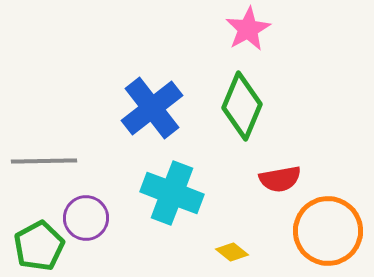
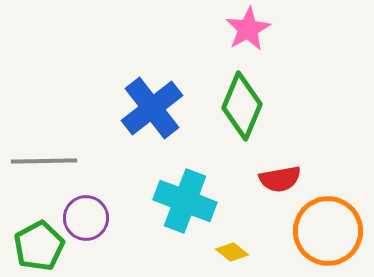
cyan cross: moved 13 px right, 8 px down
